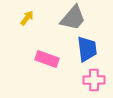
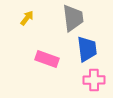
gray trapezoid: rotated 48 degrees counterclockwise
